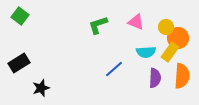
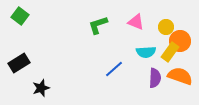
orange circle: moved 2 px right, 3 px down
orange semicircle: moved 2 px left; rotated 75 degrees counterclockwise
